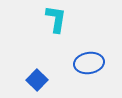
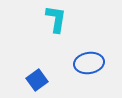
blue square: rotated 10 degrees clockwise
